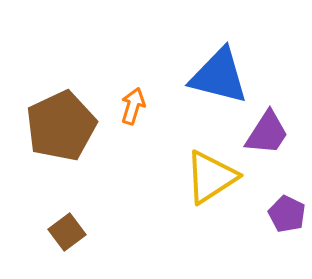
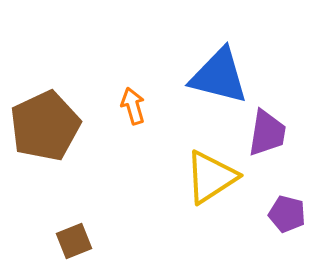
orange arrow: rotated 33 degrees counterclockwise
brown pentagon: moved 16 px left
purple trapezoid: rotated 24 degrees counterclockwise
purple pentagon: rotated 12 degrees counterclockwise
brown square: moved 7 px right, 9 px down; rotated 15 degrees clockwise
